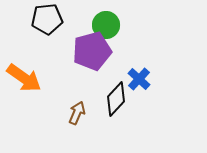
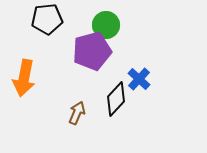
orange arrow: rotated 66 degrees clockwise
